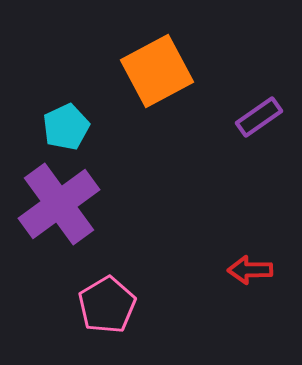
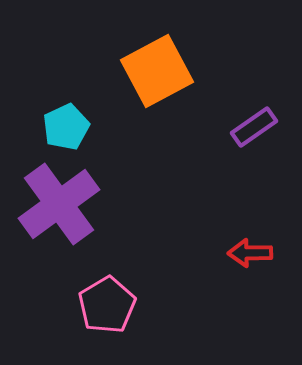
purple rectangle: moved 5 px left, 10 px down
red arrow: moved 17 px up
